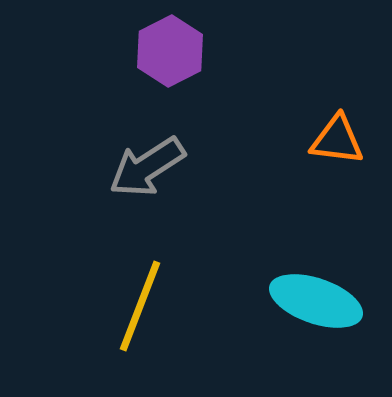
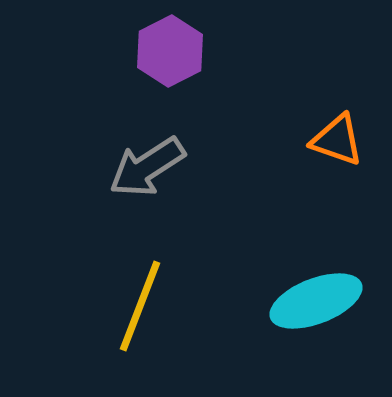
orange triangle: rotated 12 degrees clockwise
cyan ellipse: rotated 40 degrees counterclockwise
